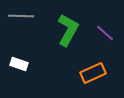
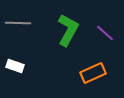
gray line: moved 3 px left, 7 px down
white rectangle: moved 4 px left, 2 px down
